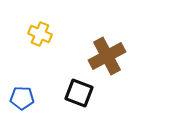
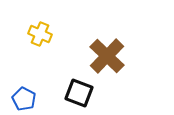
brown cross: rotated 18 degrees counterclockwise
blue pentagon: moved 2 px right, 1 px down; rotated 25 degrees clockwise
